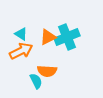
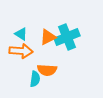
orange arrow: rotated 30 degrees clockwise
orange semicircle: moved 1 px up
cyan semicircle: moved 1 px left, 2 px up; rotated 35 degrees clockwise
